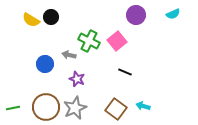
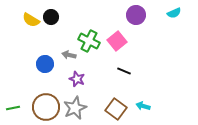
cyan semicircle: moved 1 px right, 1 px up
black line: moved 1 px left, 1 px up
